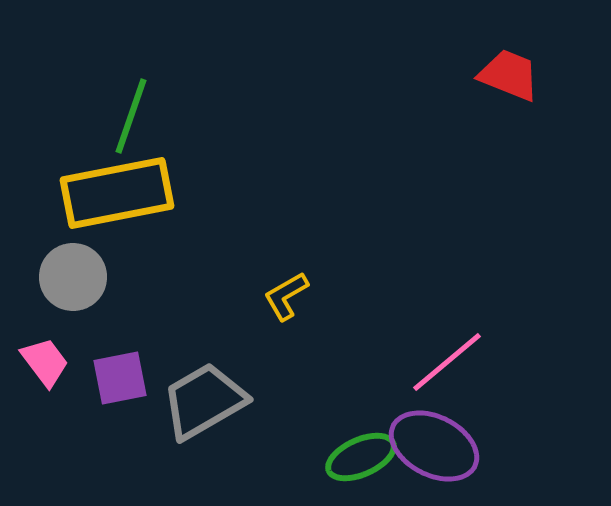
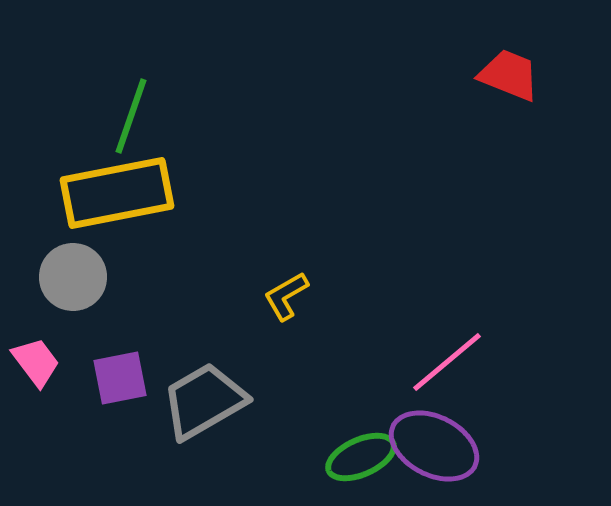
pink trapezoid: moved 9 px left
